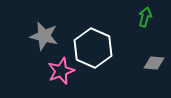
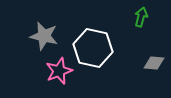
green arrow: moved 4 px left
white hexagon: rotated 12 degrees counterclockwise
pink star: moved 2 px left
